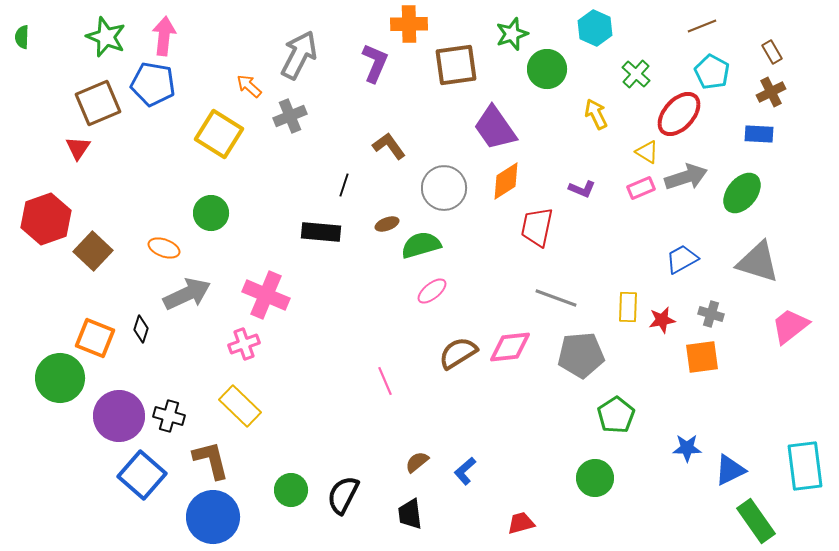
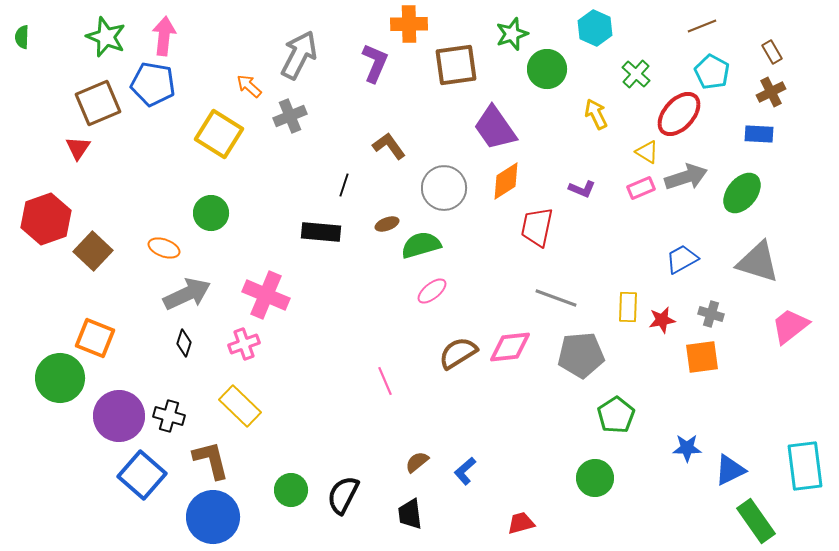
black diamond at (141, 329): moved 43 px right, 14 px down
